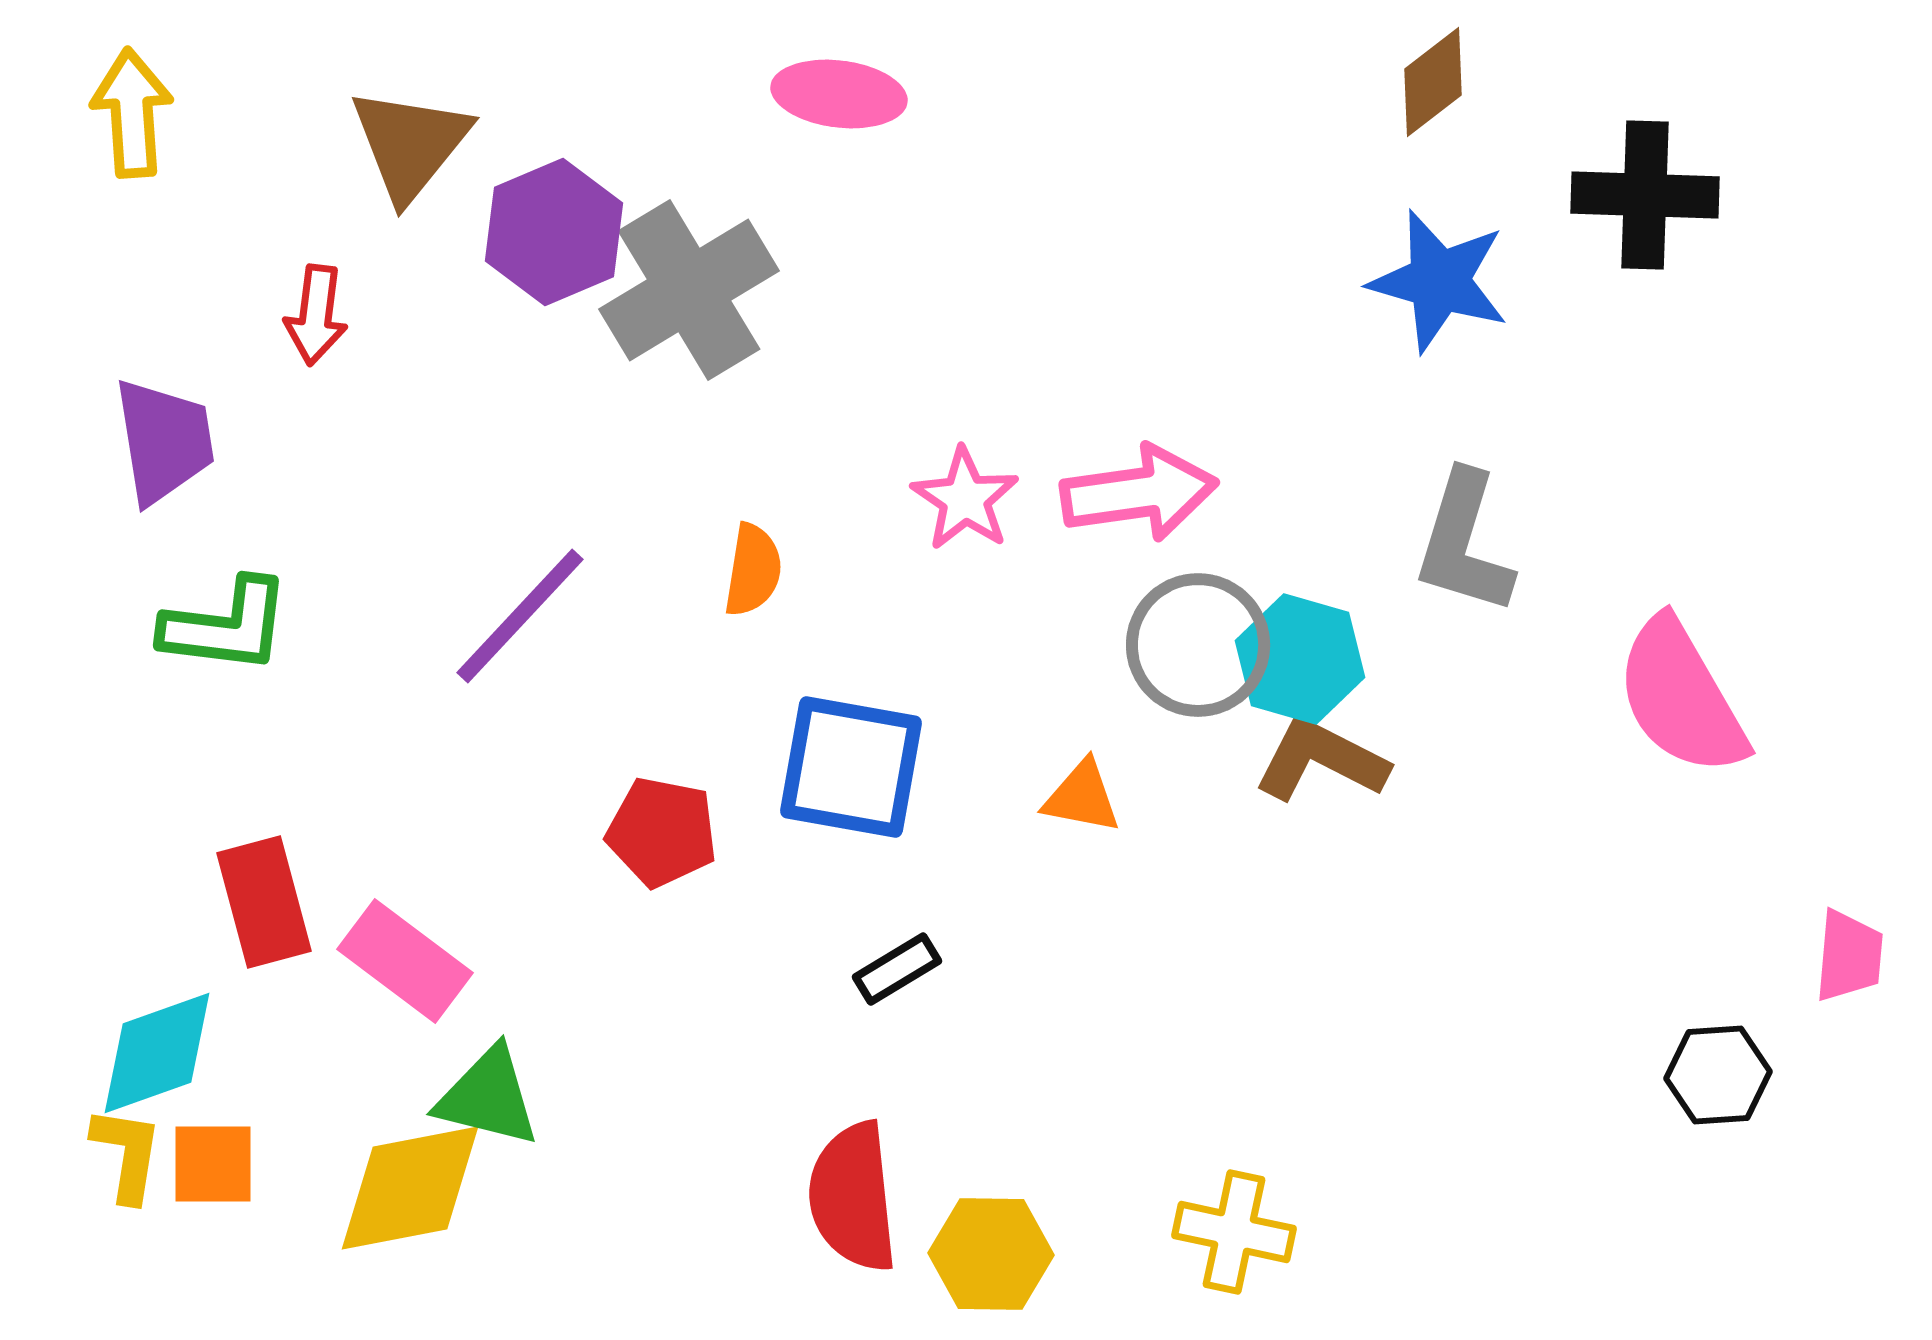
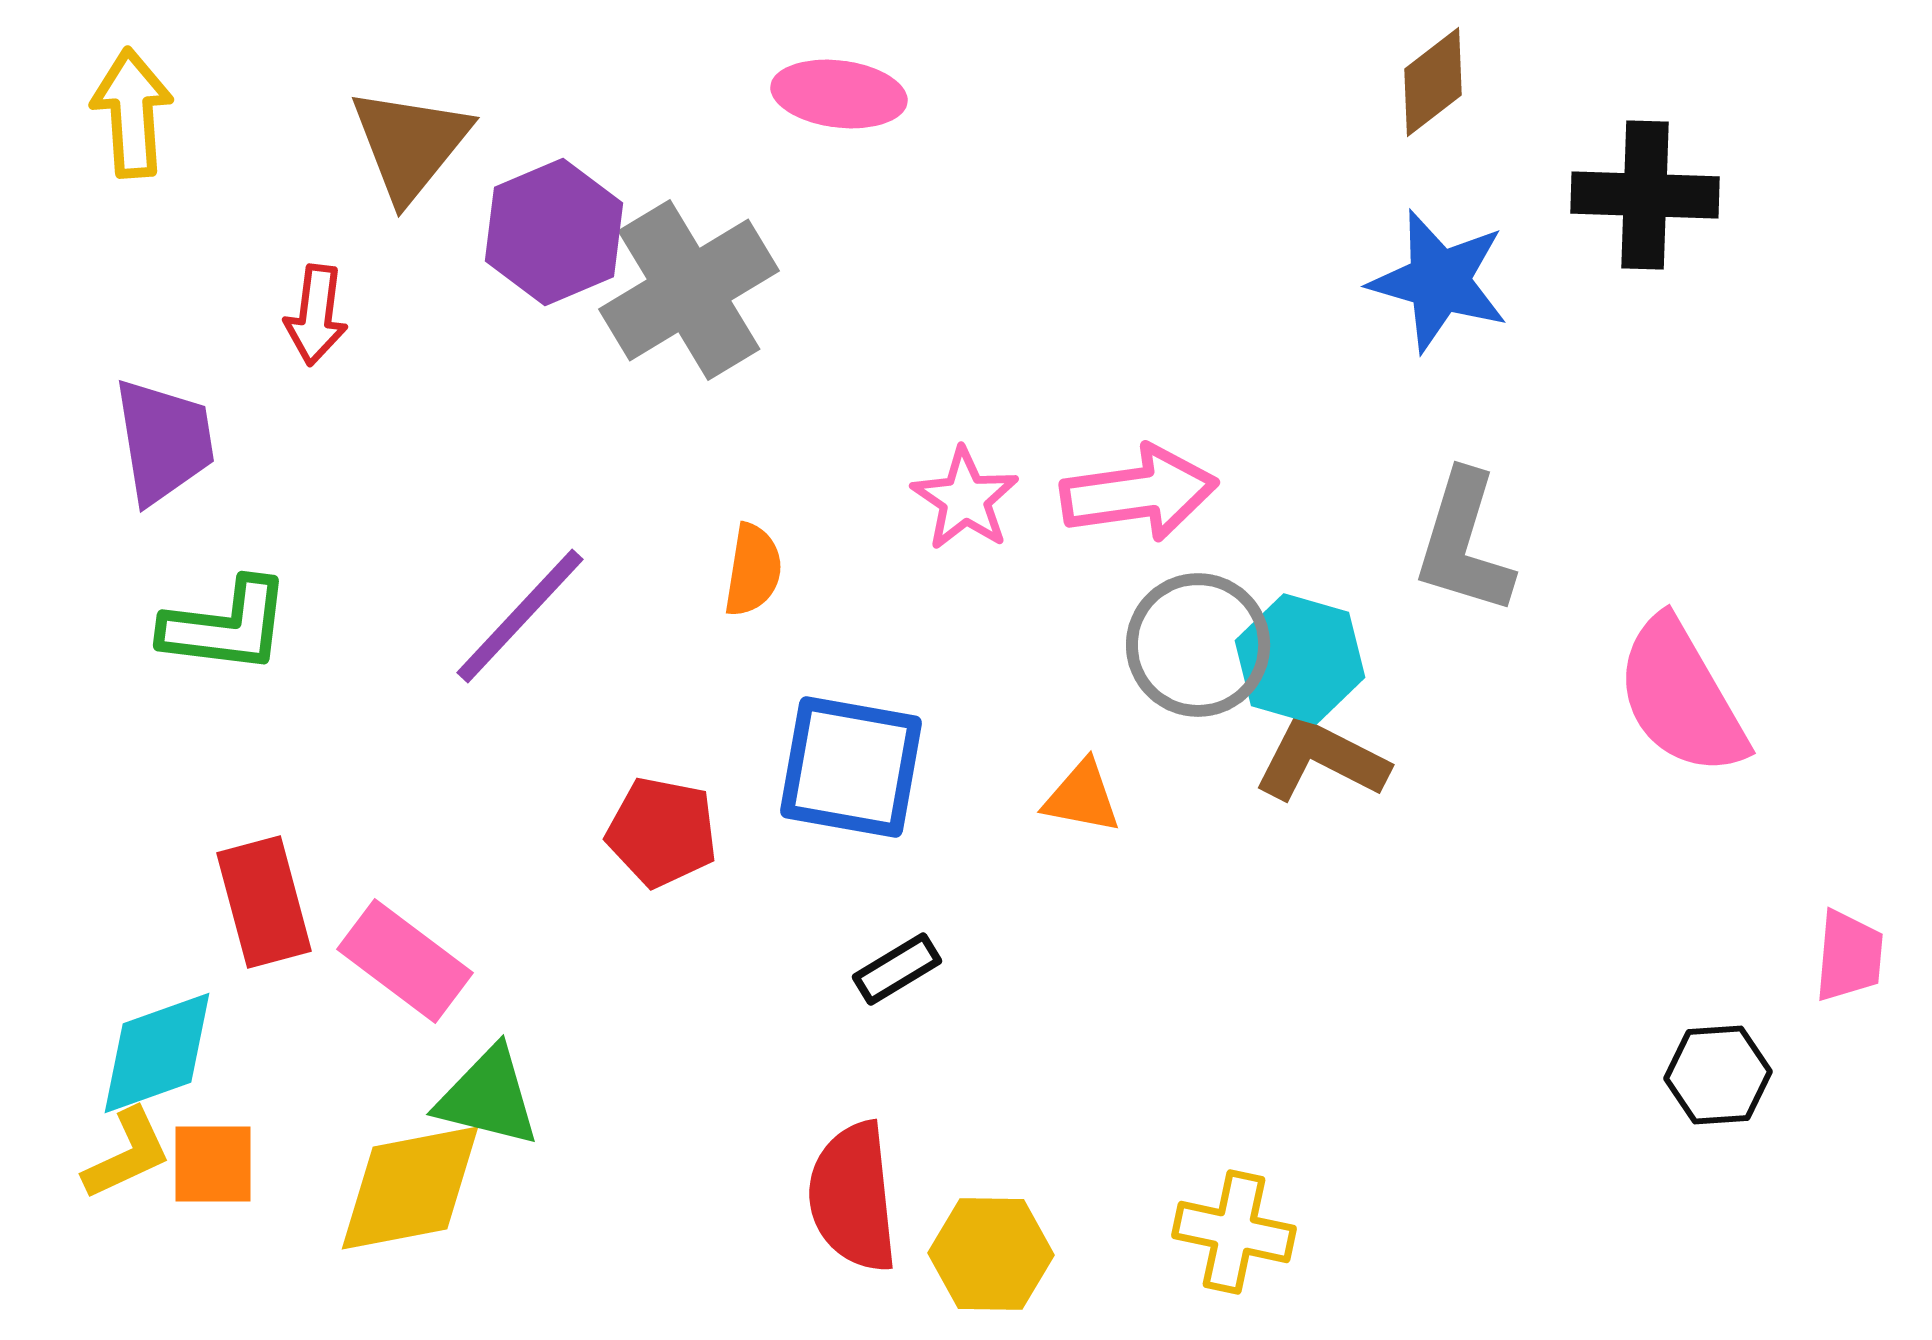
yellow L-shape: rotated 56 degrees clockwise
